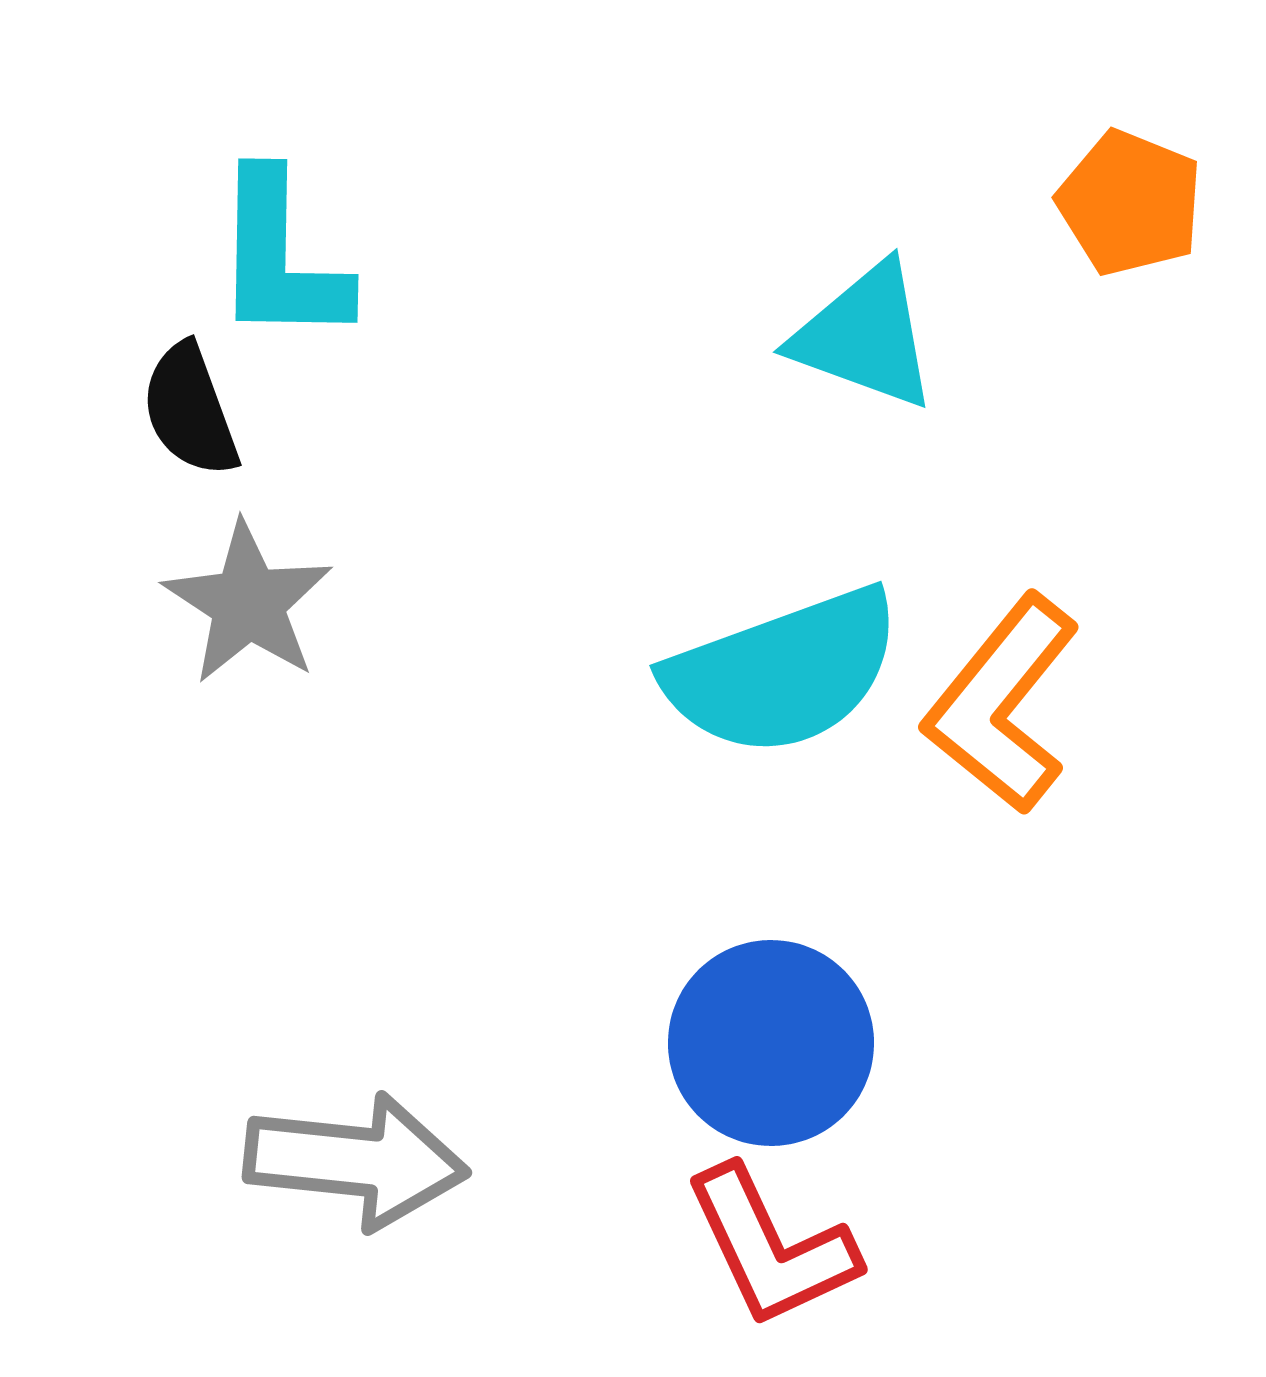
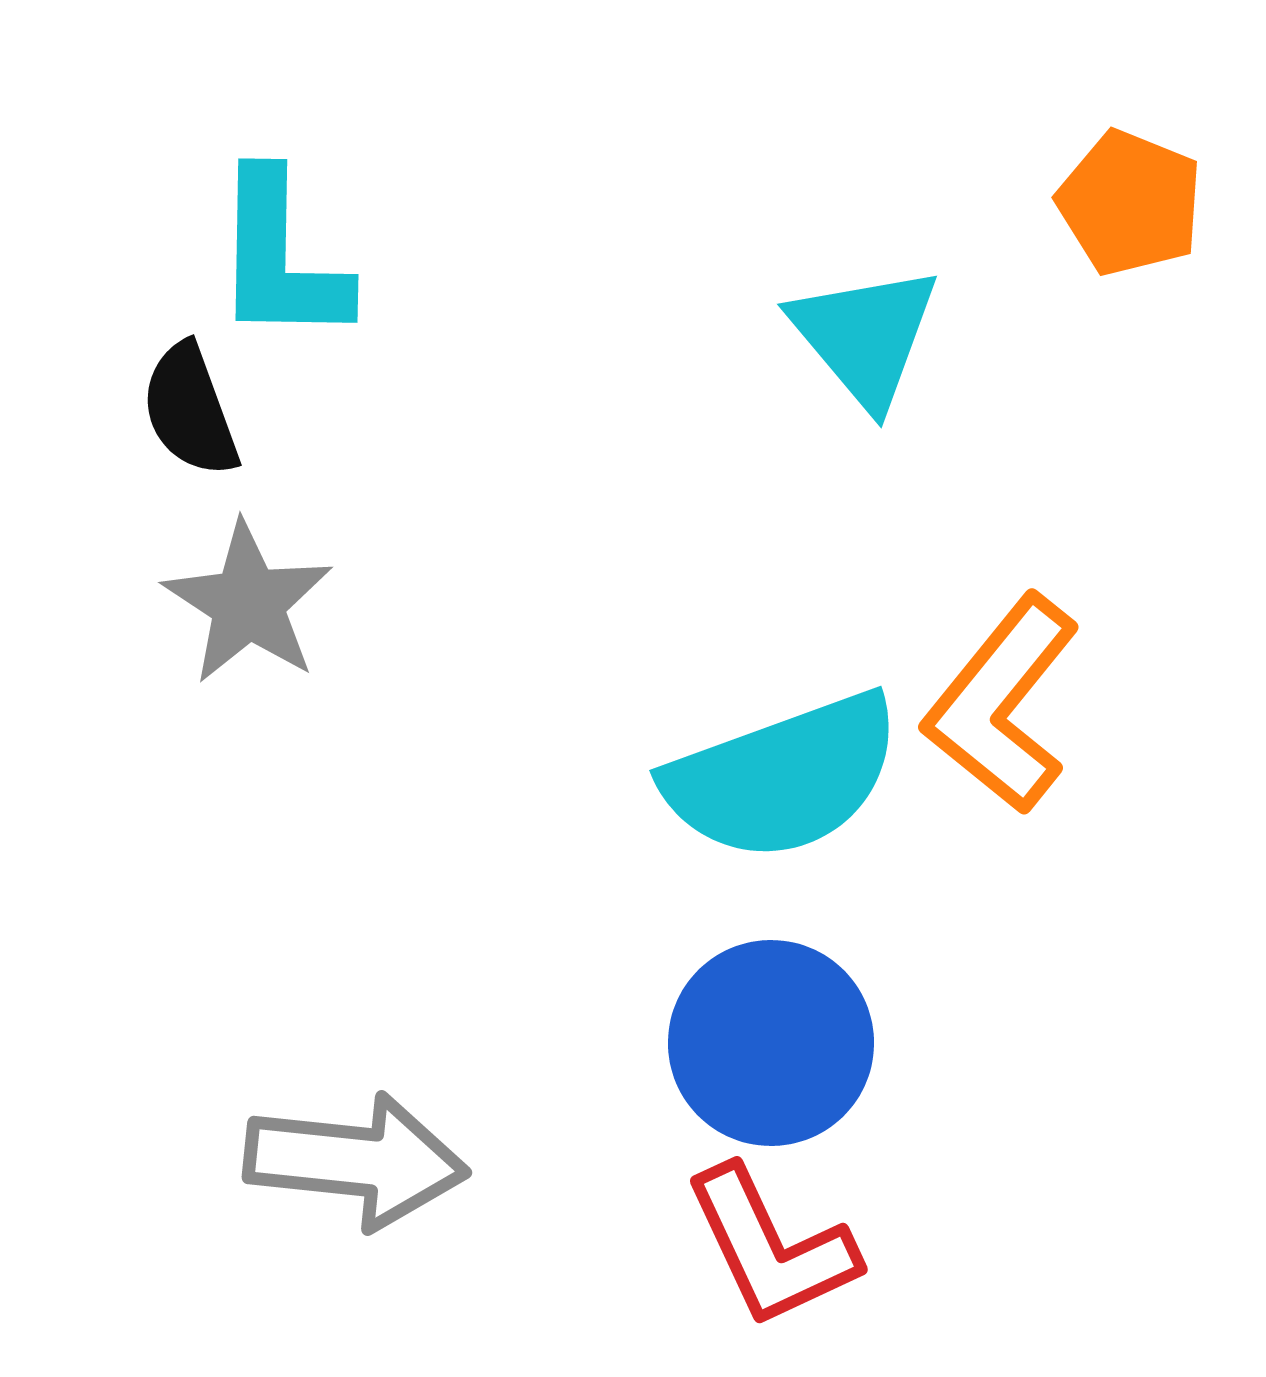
cyan triangle: rotated 30 degrees clockwise
cyan semicircle: moved 105 px down
